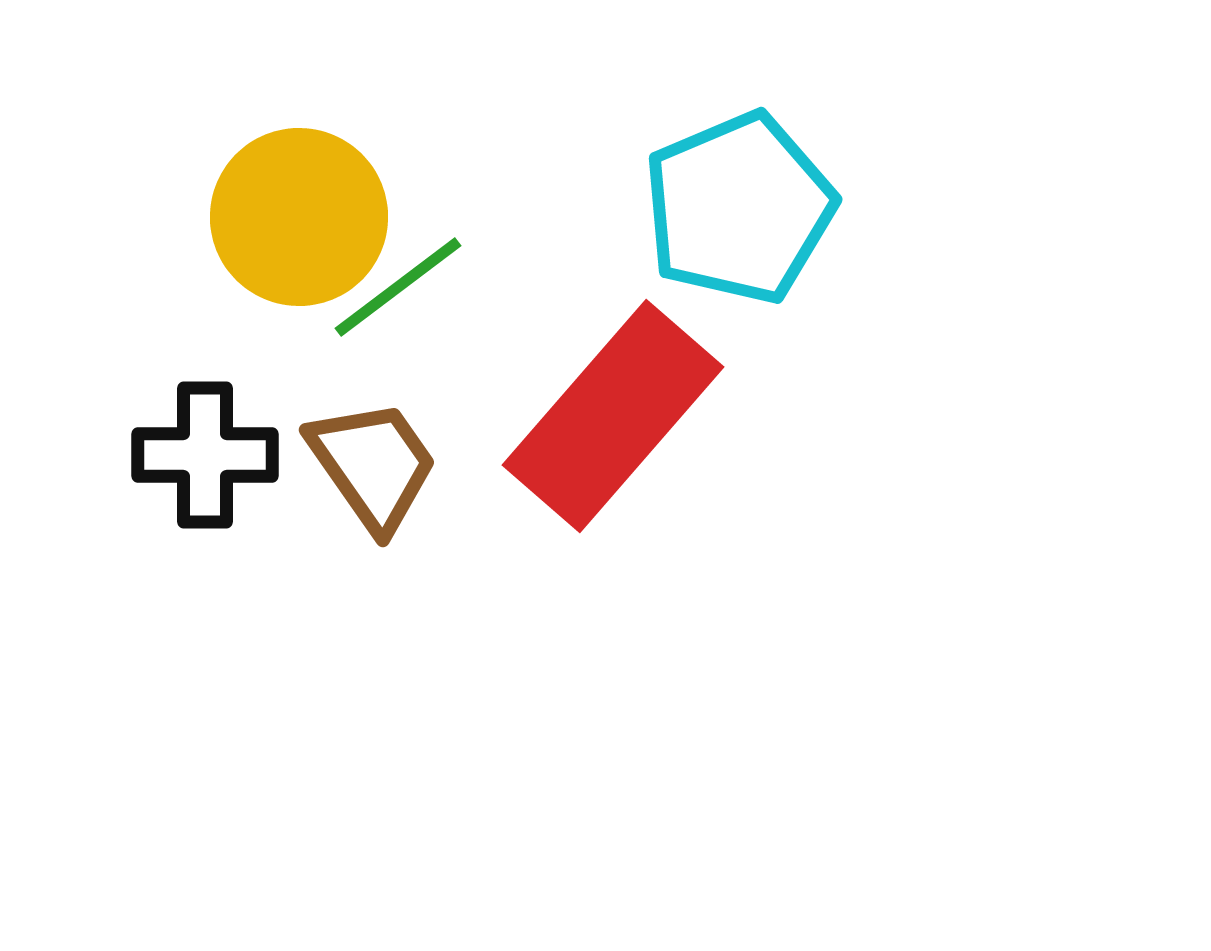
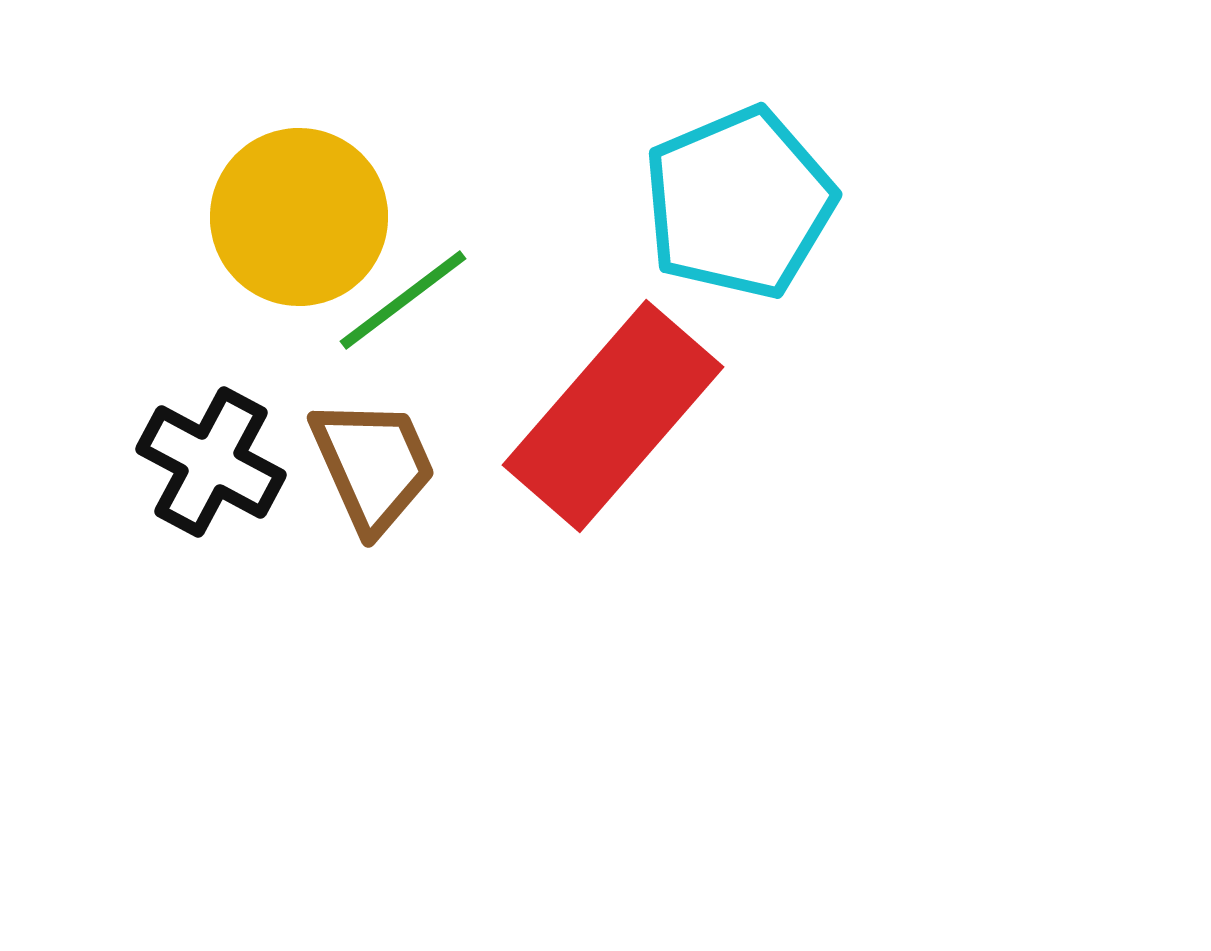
cyan pentagon: moved 5 px up
green line: moved 5 px right, 13 px down
black cross: moved 6 px right, 7 px down; rotated 28 degrees clockwise
brown trapezoid: rotated 11 degrees clockwise
